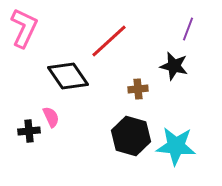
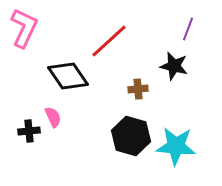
pink semicircle: moved 2 px right
